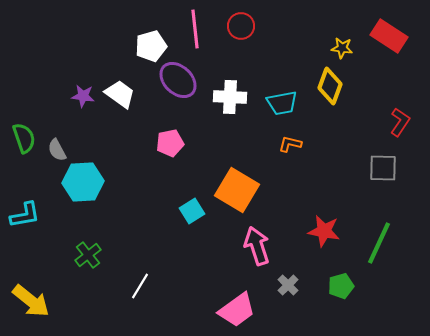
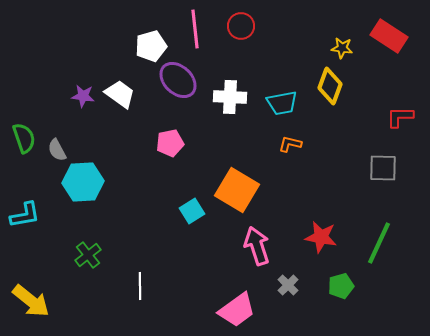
red L-shape: moved 5 px up; rotated 124 degrees counterclockwise
red star: moved 3 px left, 6 px down
white line: rotated 32 degrees counterclockwise
